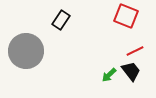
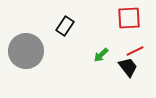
red square: moved 3 px right, 2 px down; rotated 25 degrees counterclockwise
black rectangle: moved 4 px right, 6 px down
black trapezoid: moved 3 px left, 4 px up
green arrow: moved 8 px left, 20 px up
